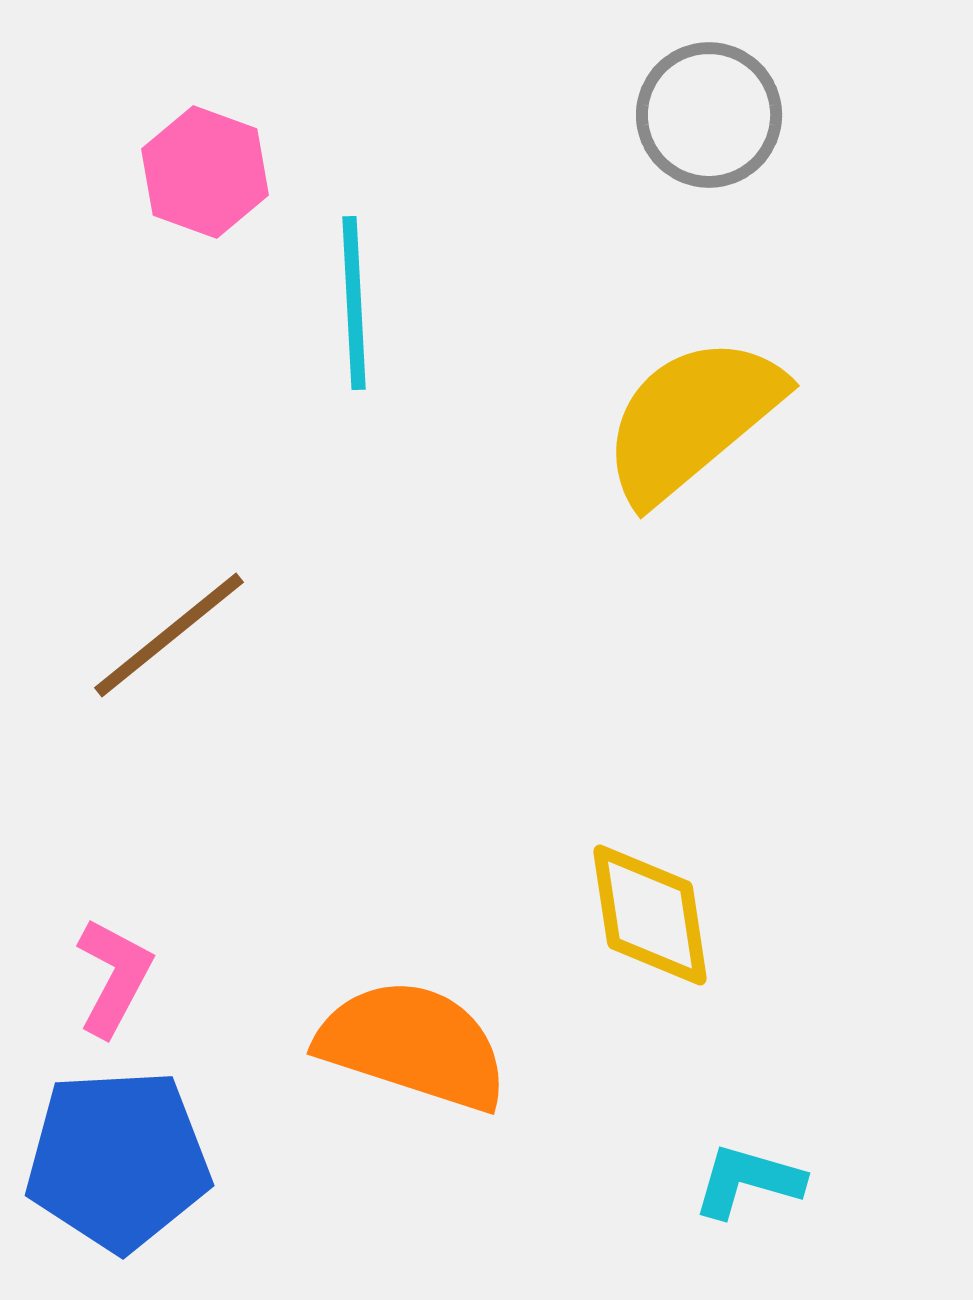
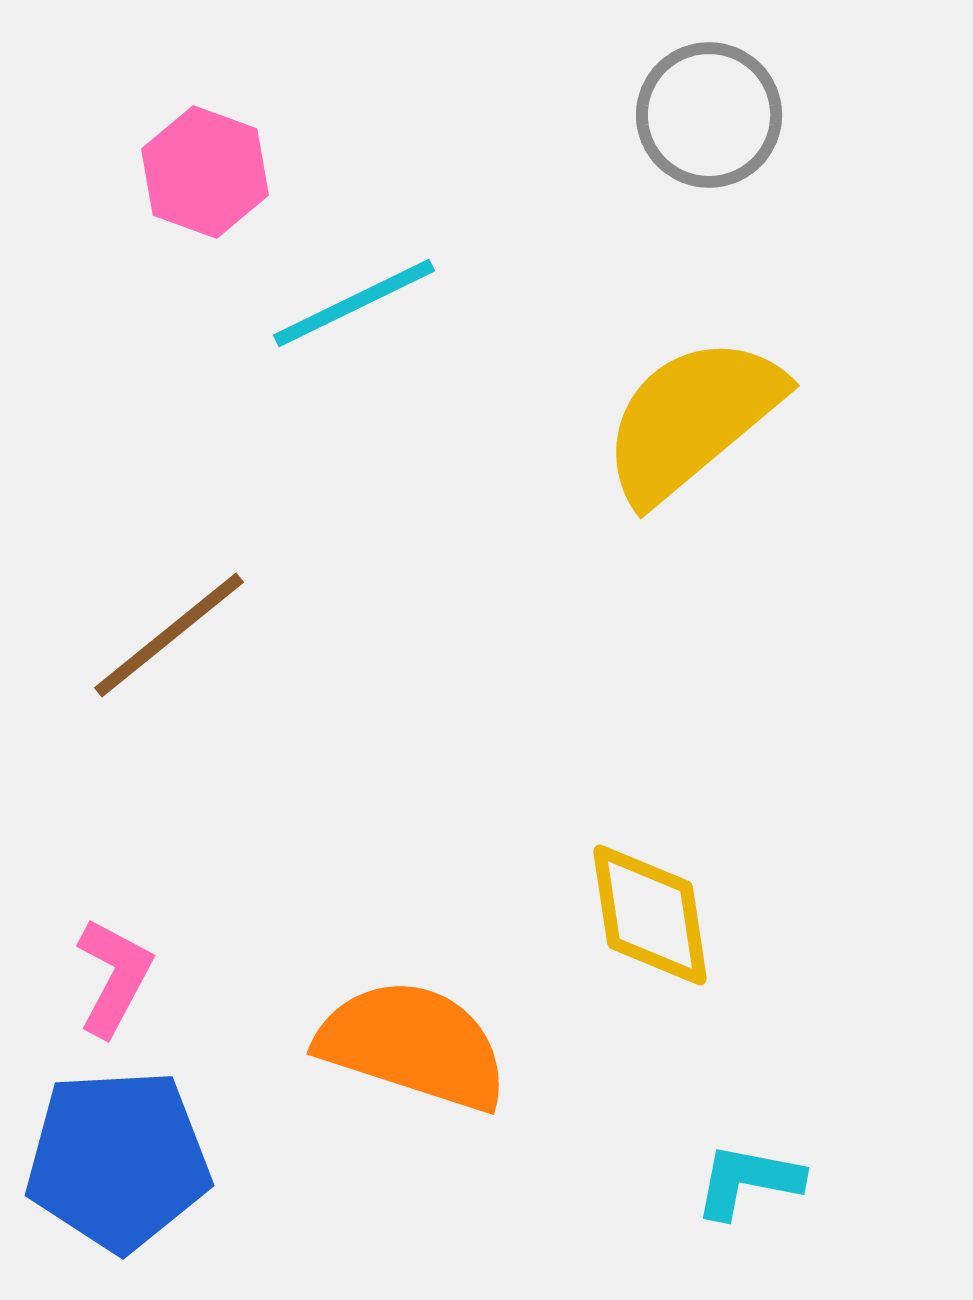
cyan line: rotated 67 degrees clockwise
cyan L-shape: rotated 5 degrees counterclockwise
